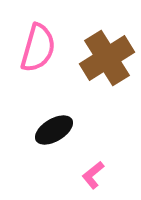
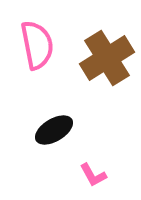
pink semicircle: moved 1 px left, 3 px up; rotated 27 degrees counterclockwise
pink L-shape: rotated 80 degrees counterclockwise
